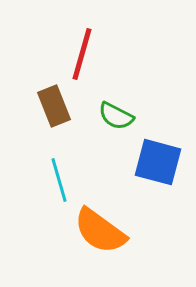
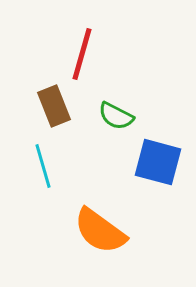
cyan line: moved 16 px left, 14 px up
